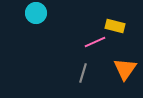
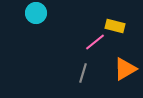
pink line: rotated 15 degrees counterclockwise
orange triangle: rotated 25 degrees clockwise
